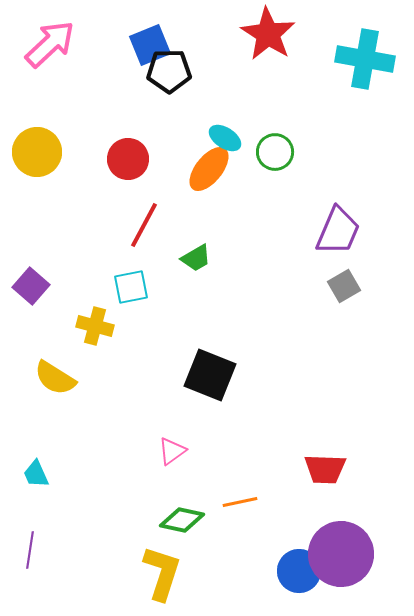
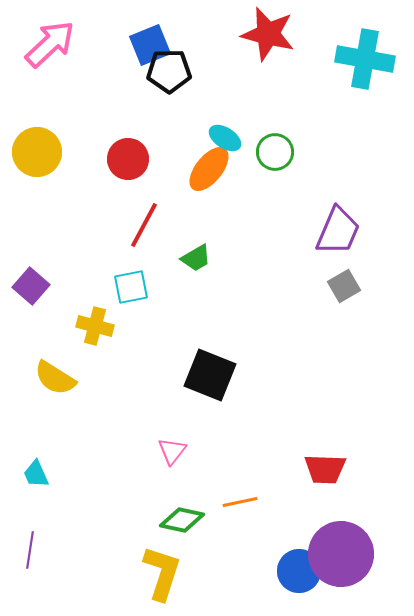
red star: rotated 18 degrees counterclockwise
pink triangle: rotated 16 degrees counterclockwise
